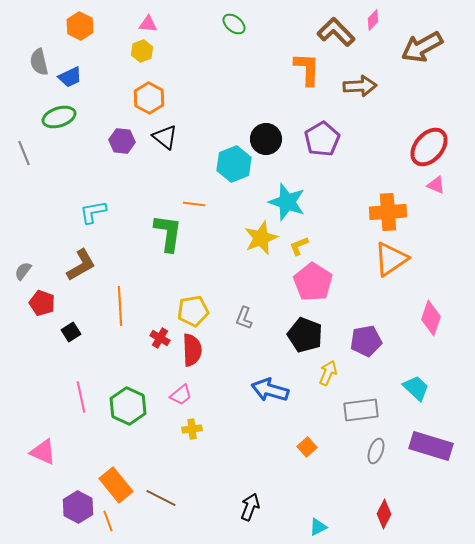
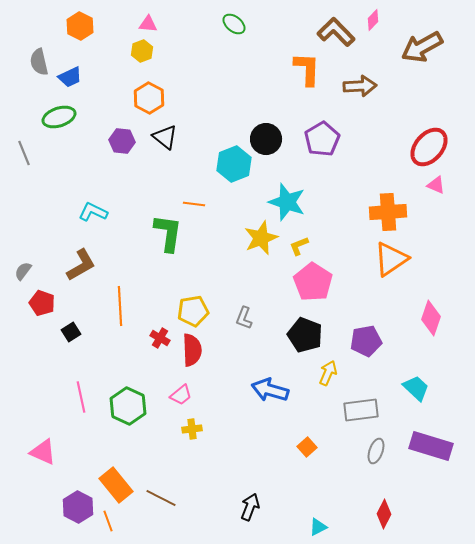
cyan L-shape at (93, 212): rotated 36 degrees clockwise
